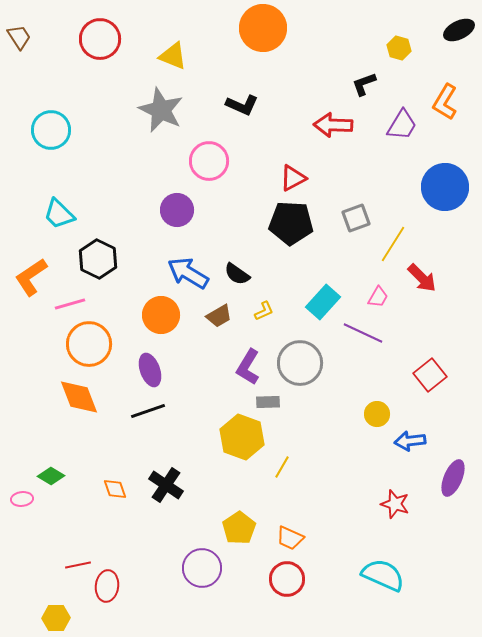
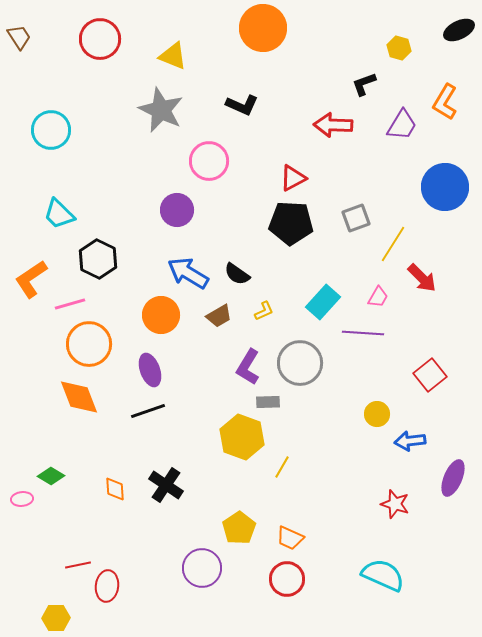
orange L-shape at (31, 277): moved 2 px down
purple line at (363, 333): rotated 21 degrees counterclockwise
orange diamond at (115, 489): rotated 15 degrees clockwise
